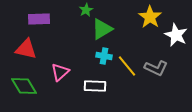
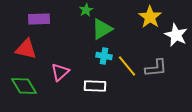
gray L-shape: rotated 30 degrees counterclockwise
